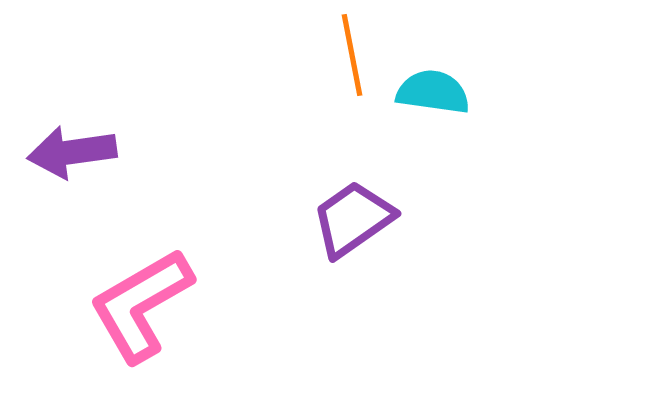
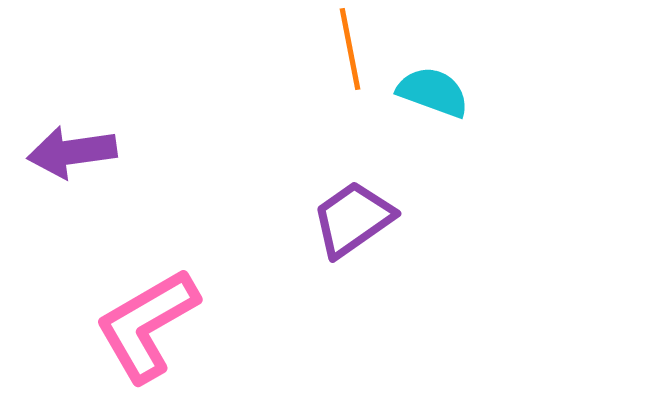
orange line: moved 2 px left, 6 px up
cyan semicircle: rotated 12 degrees clockwise
pink L-shape: moved 6 px right, 20 px down
